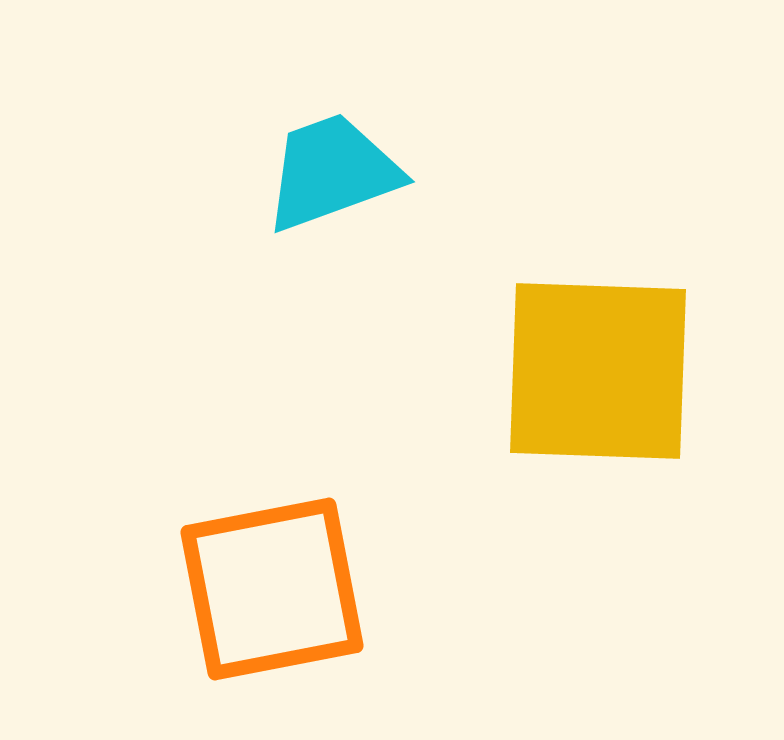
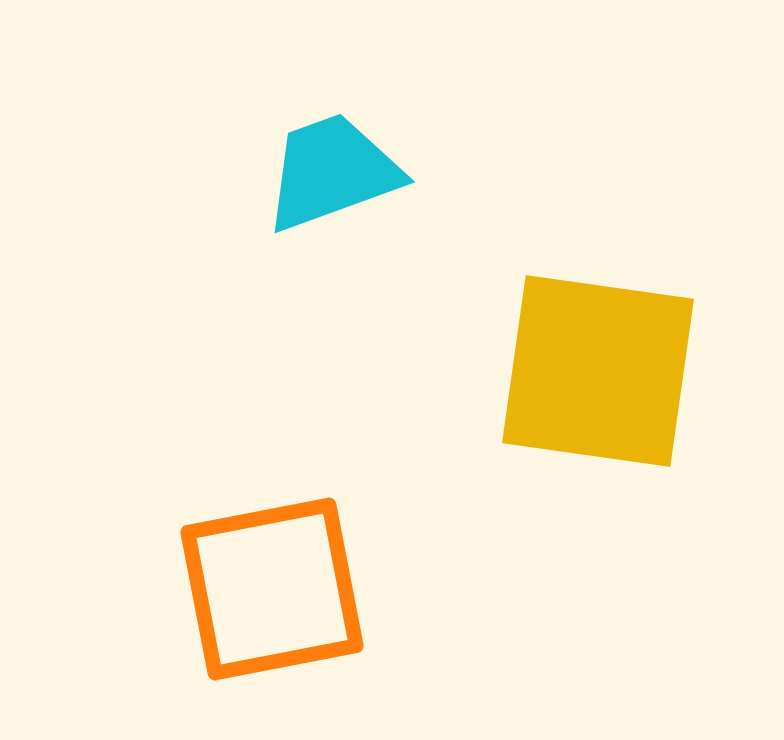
yellow square: rotated 6 degrees clockwise
